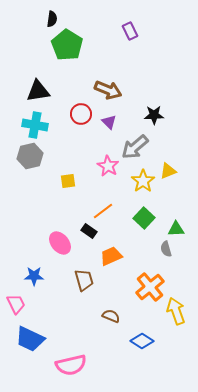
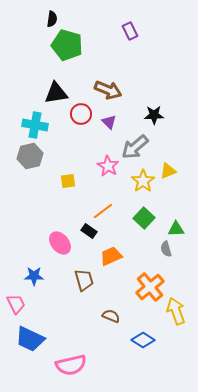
green pentagon: rotated 16 degrees counterclockwise
black triangle: moved 18 px right, 2 px down
blue diamond: moved 1 px right, 1 px up
